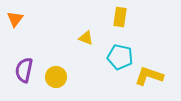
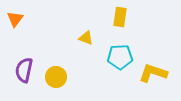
cyan pentagon: rotated 15 degrees counterclockwise
yellow L-shape: moved 4 px right, 3 px up
